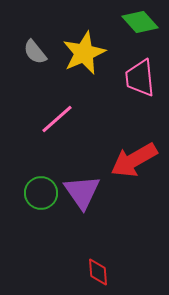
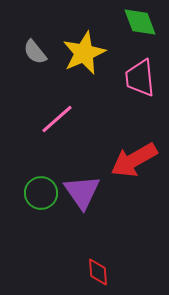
green diamond: rotated 21 degrees clockwise
